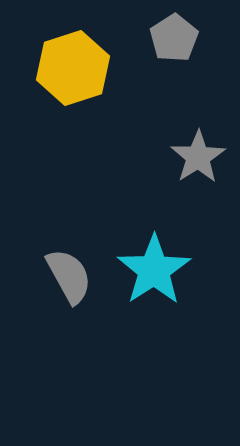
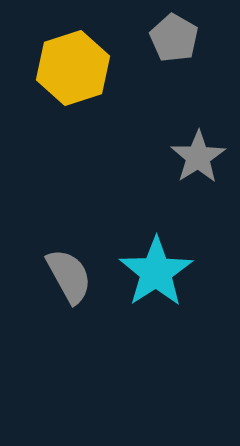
gray pentagon: rotated 9 degrees counterclockwise
cyan star: moved 2 px right, 2 px down
